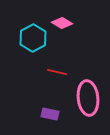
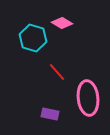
cyan hexagon: rotated 16 degrees counterclockwise
red line: rotated 36 degrees clockwise
